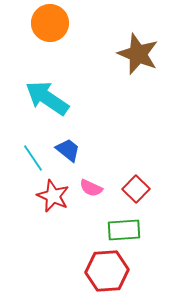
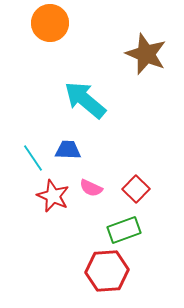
brown star: moved 8 px right
cyan arrow: moved 38 px right, 2 px down; rotated 6 degrees clockwise
blue trapezoid: rotated 36 degrees counterclockwise
green rectangle: rotated 16 degrees counterclockwise
